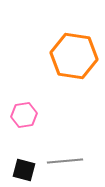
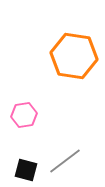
gray line: rotated 32 degrees counterclockwise
black square: moved 2 px right
